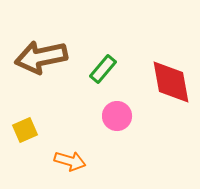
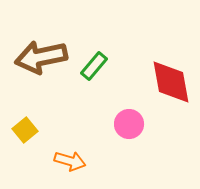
green rectangle: moved 9 px left, 3 px up
pink circle: moved 12 px right, 8 px down
yellow square: rotated 15 degrees counterclockwise
